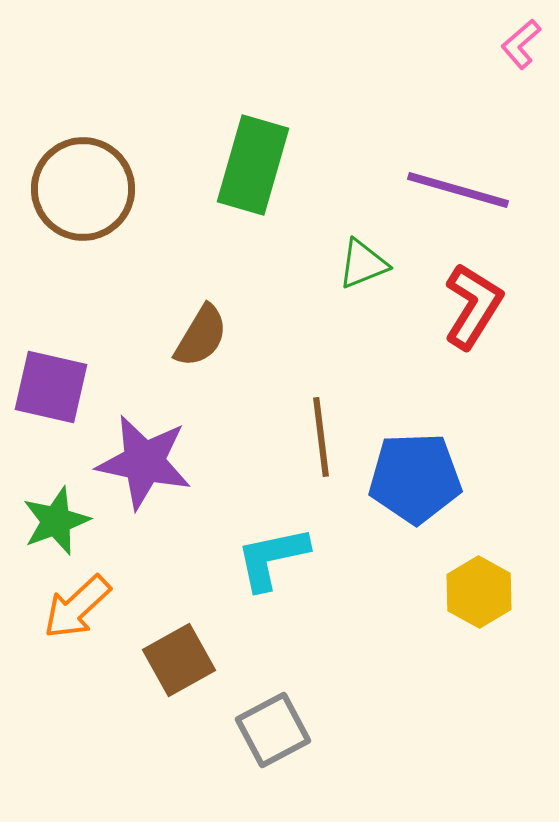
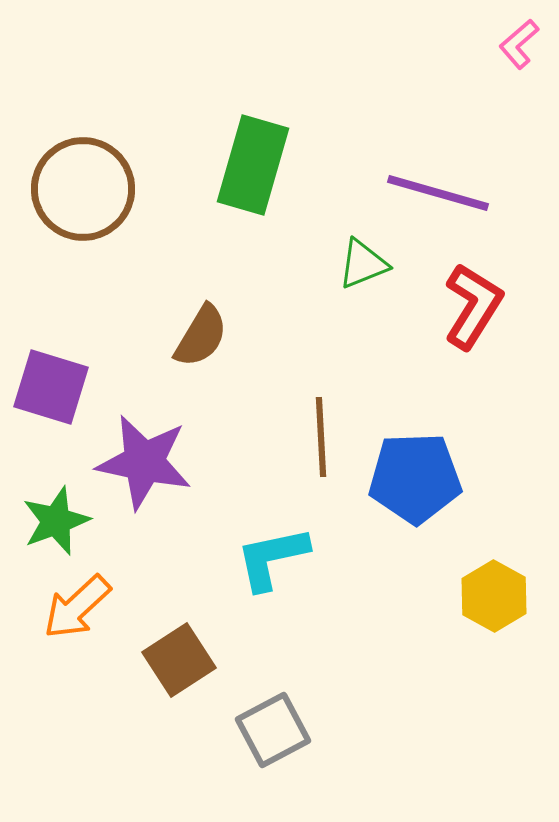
pink L-shape: moved 2 px left
purple line: moved 20 px left, 3 px down
purple square: rotated 4 degrees clockwise
brown line: rotated 4 degrees clockwise
yellow hexagon: moved 15 px right, 4 px down
brown square: rotated 4 degrees counterclockwise
